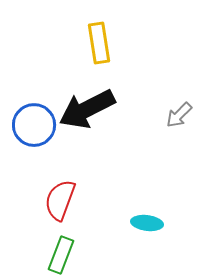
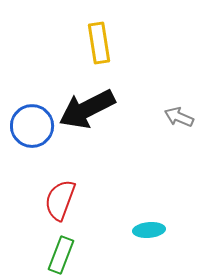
gray arrow: moved 2 px down; rotated 68 degrees clockwise
blue circle: moved 2 px left, 1 px down
cyan ellipse: moved 2 px right, 7 px down; rotated 12 degrees counterclockwise
